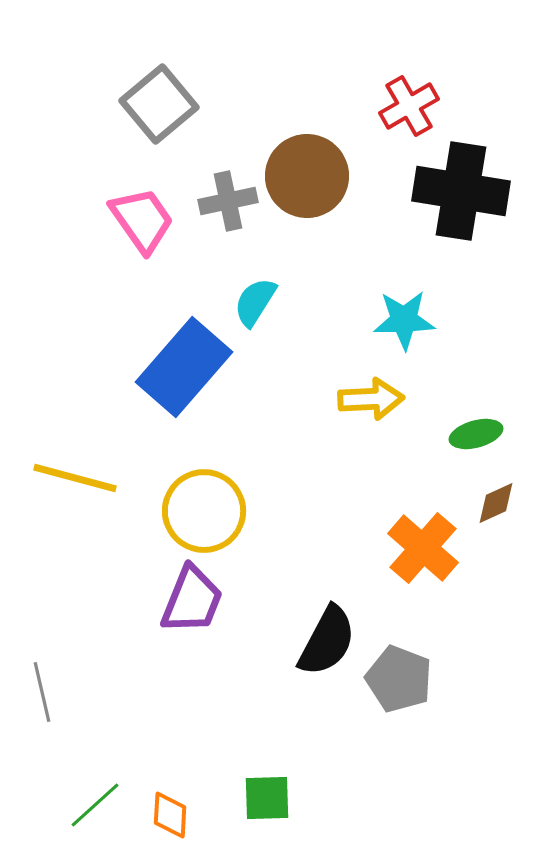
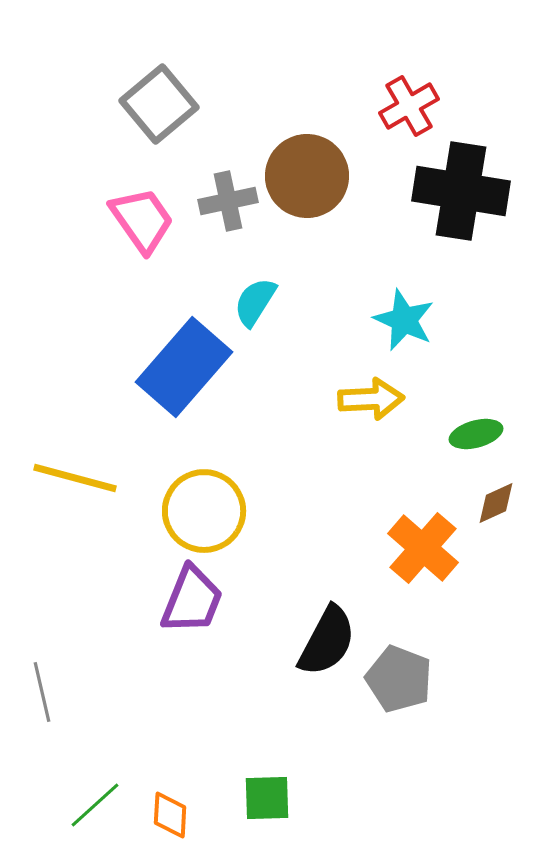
cyan star: rotated 26 degrees clockwise
